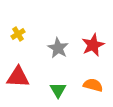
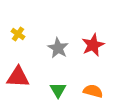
yellow cross: rotated 24 degrees counterclockwise
orange semicircle: moved 6 px down
